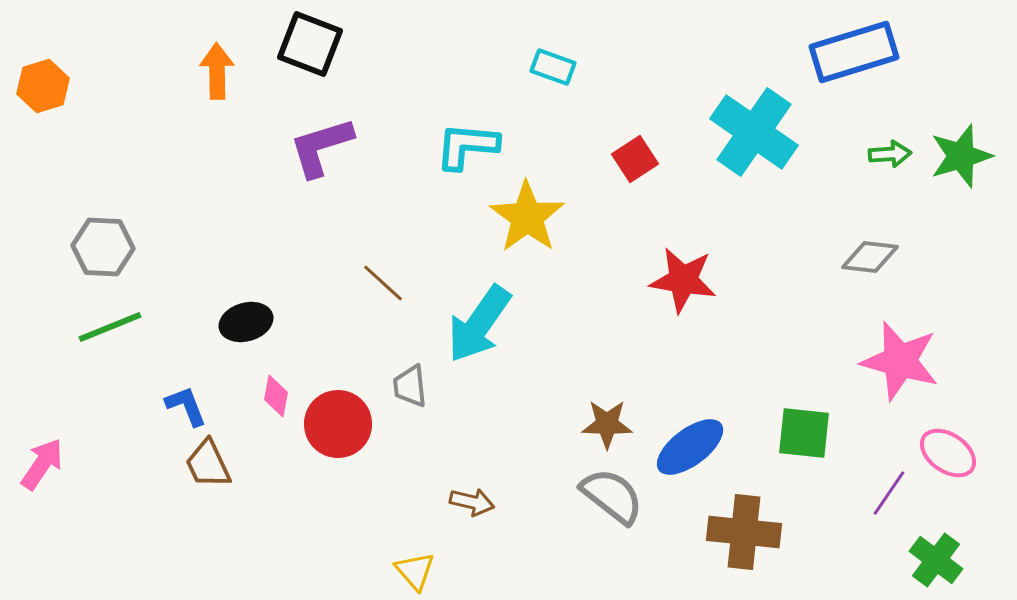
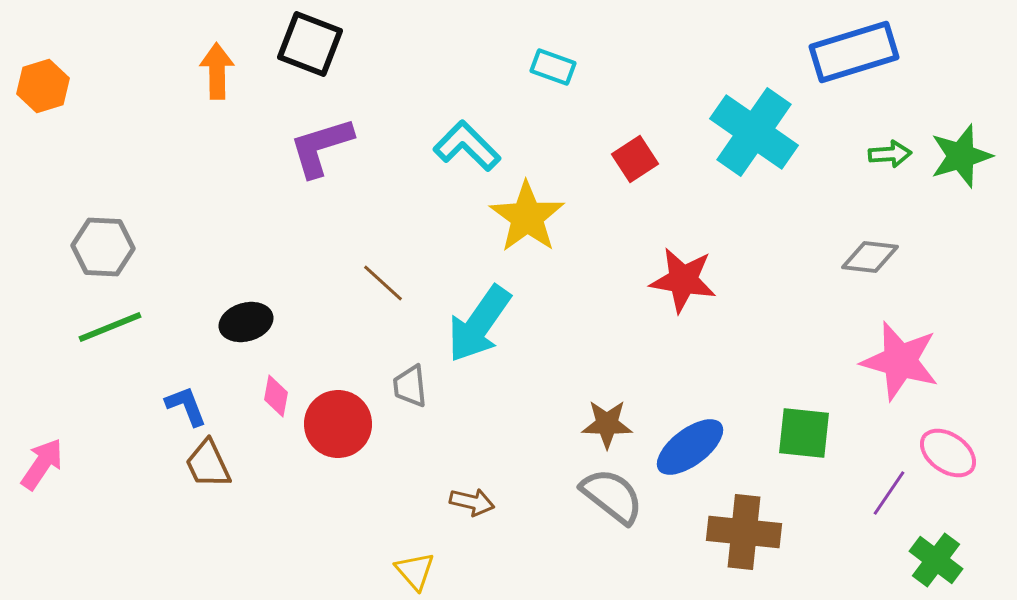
cyan L-shape: rotated 40 degrees clockwise
